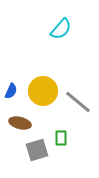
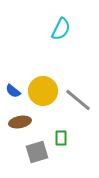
cyan semicircle: rotated 15 degrees counterclockwise
blue semicircle: moved 2 px right; rotated 105 degrees clockwise
gray line: moved 2 px up
brown ellipse: moved 1 px up; rotated 25 degrees counterclockwise
gray square: moved 2 px down
